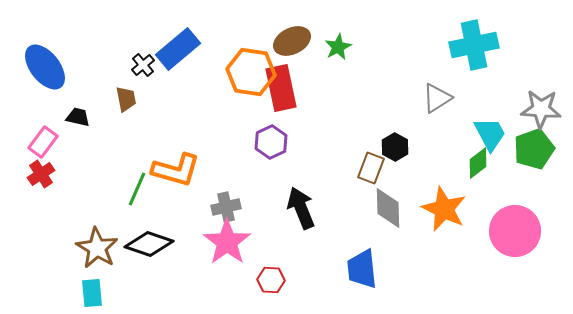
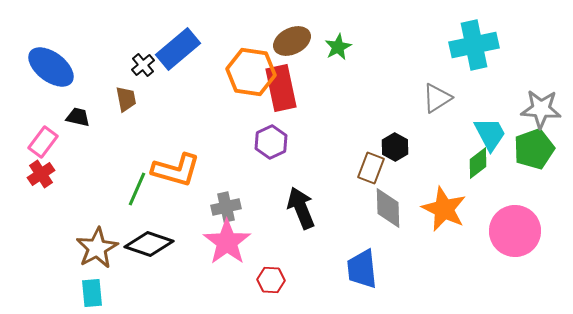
blue ellipse: moved 6 px right; rotated 15 degrees counterclockwise
brown star: rotated 12 degrees clockwise
